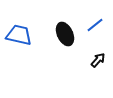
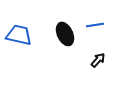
blue line: rotated 30 degrees clockwise
